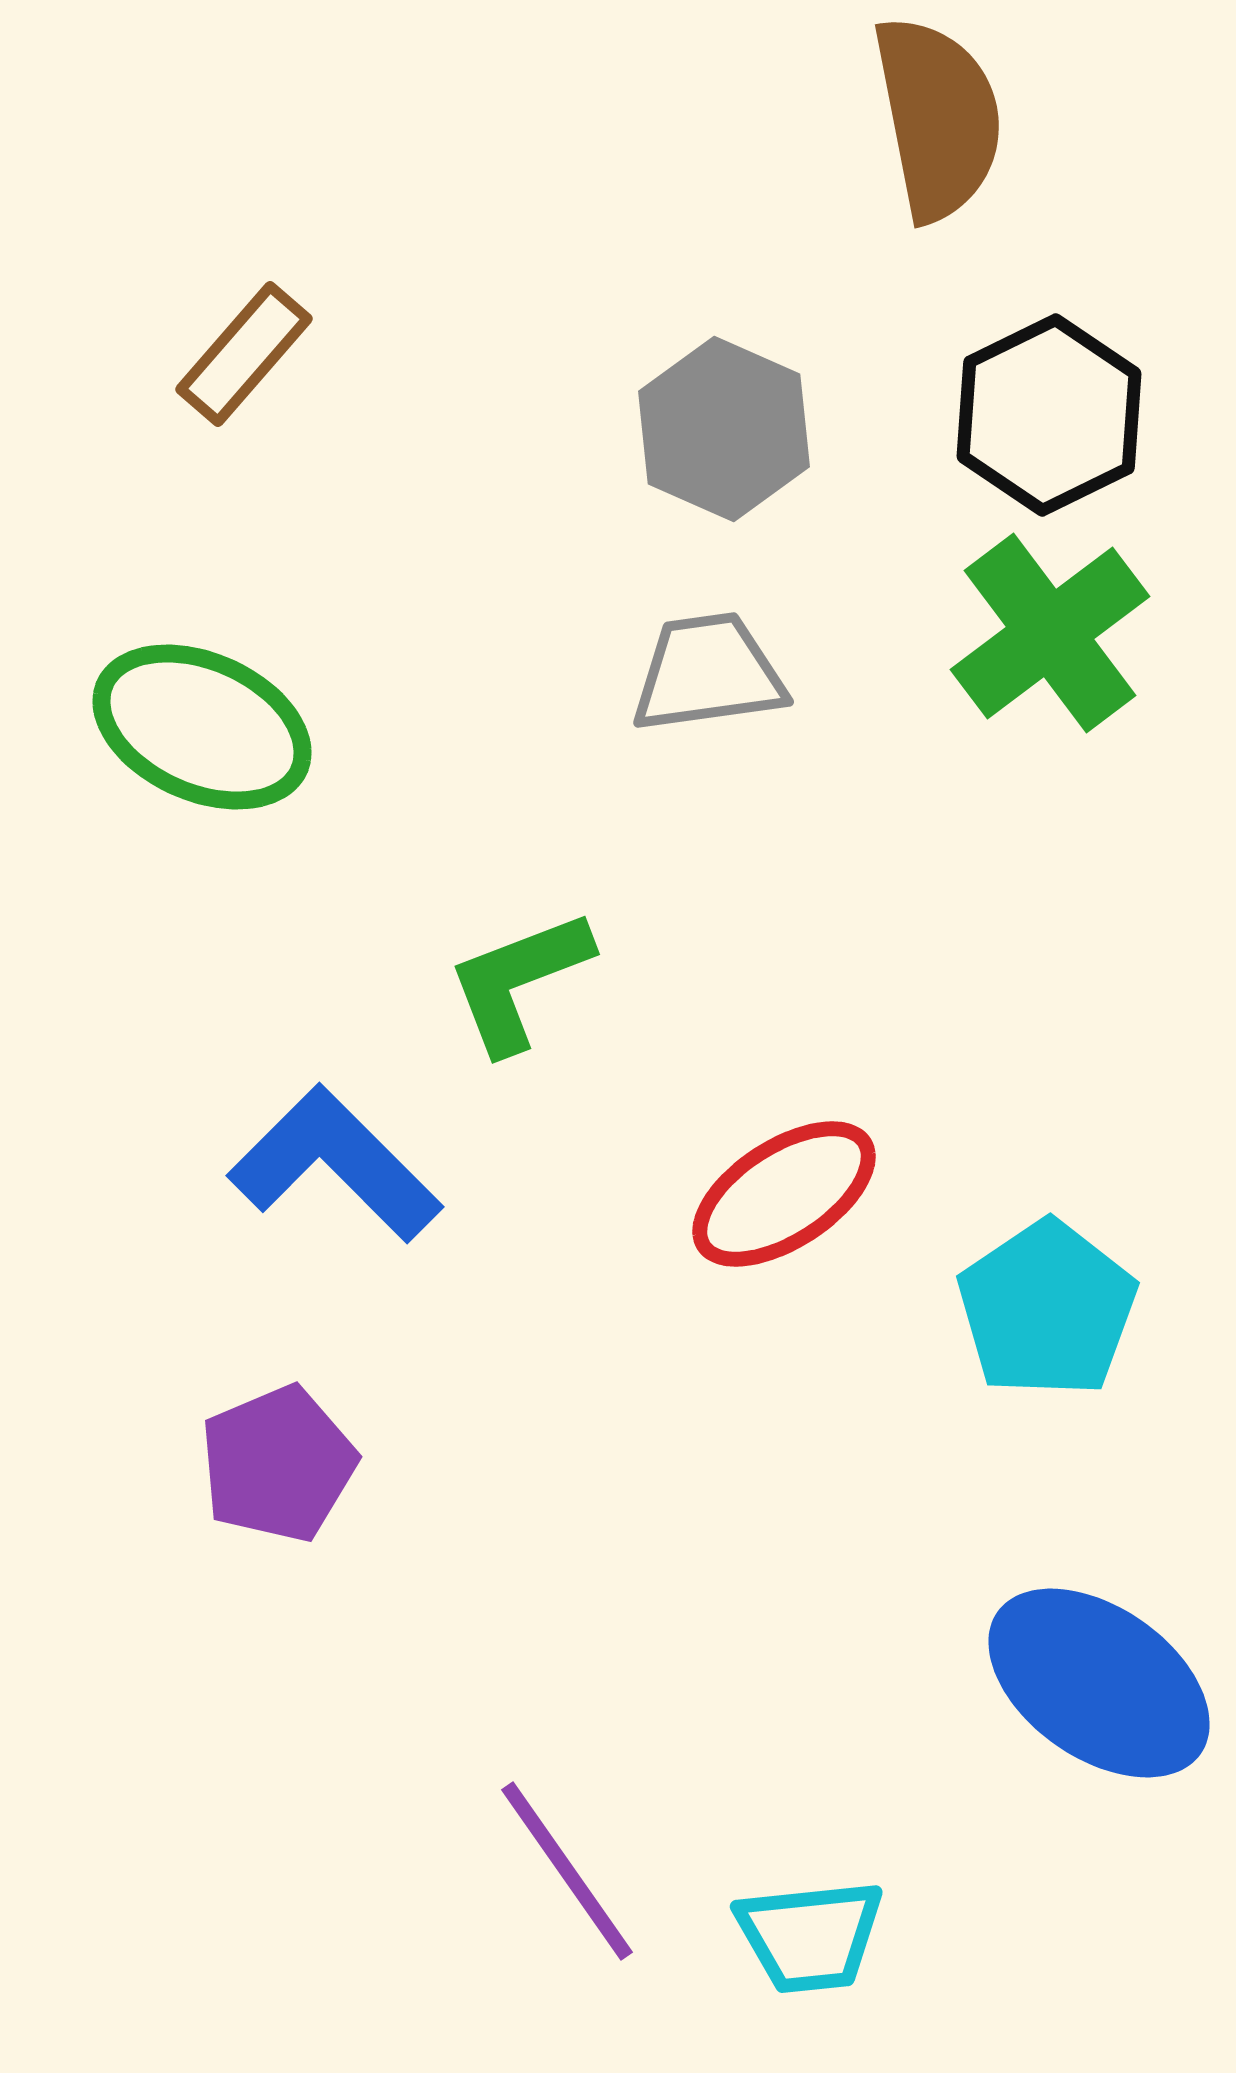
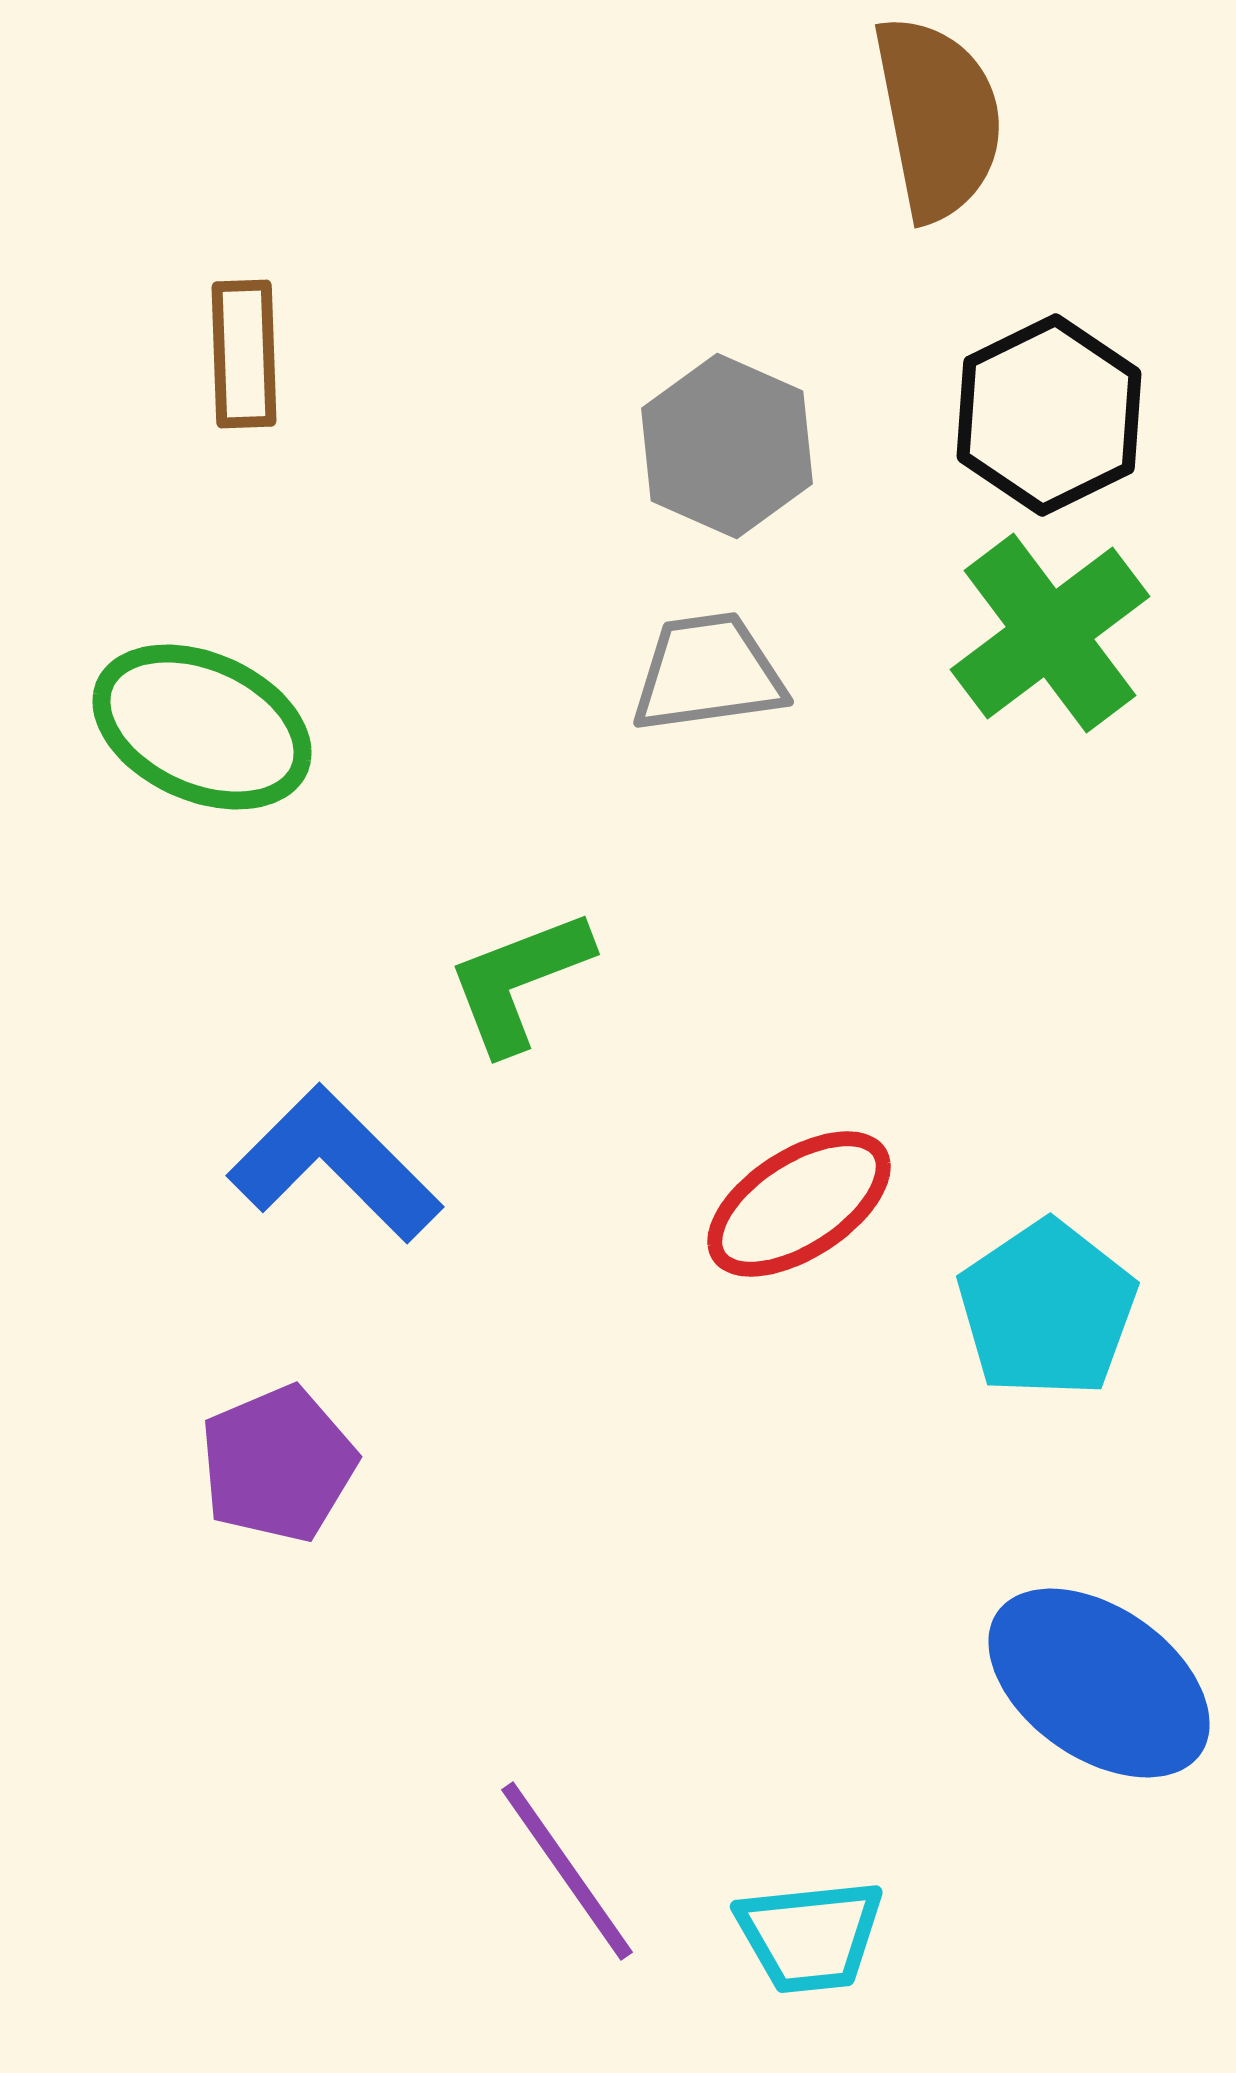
brown rectangle: rotated 43 degrees counterclockwise
gray hexagon: moved 3 px right, 17 px down
red ellipse: moved 15 px right, 10 px down
